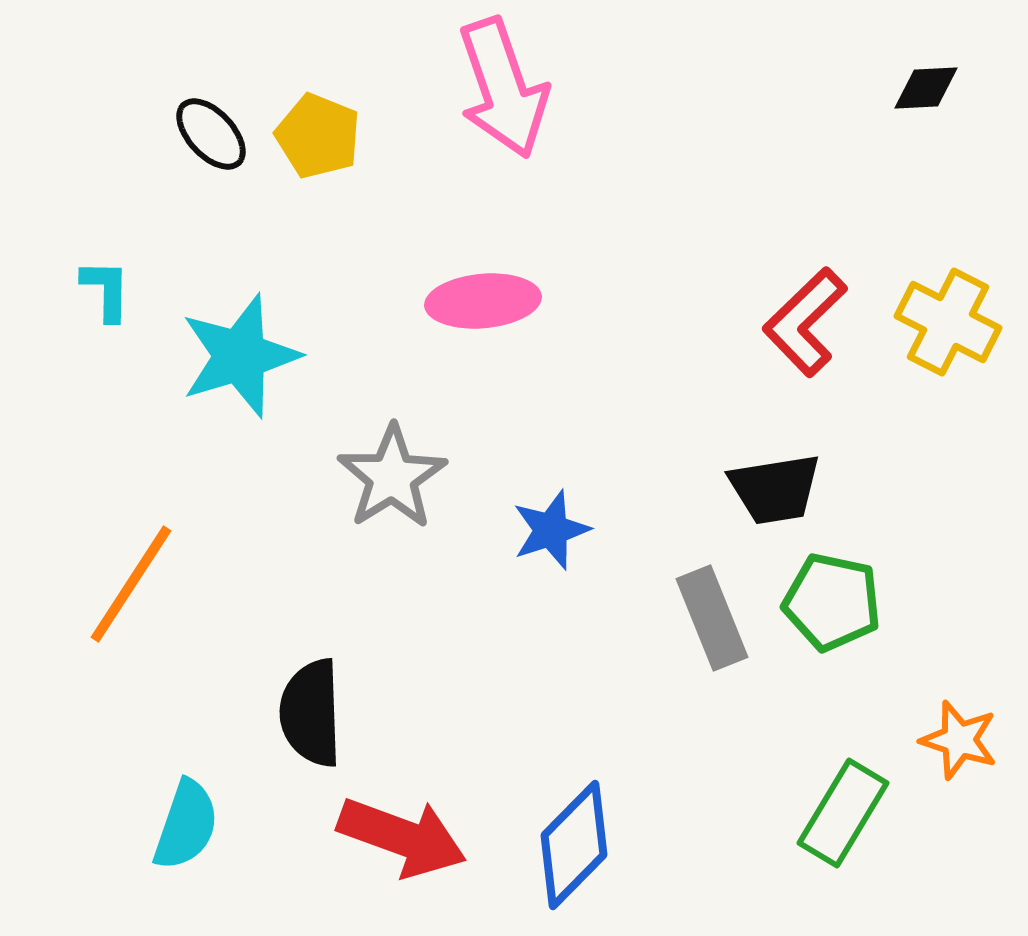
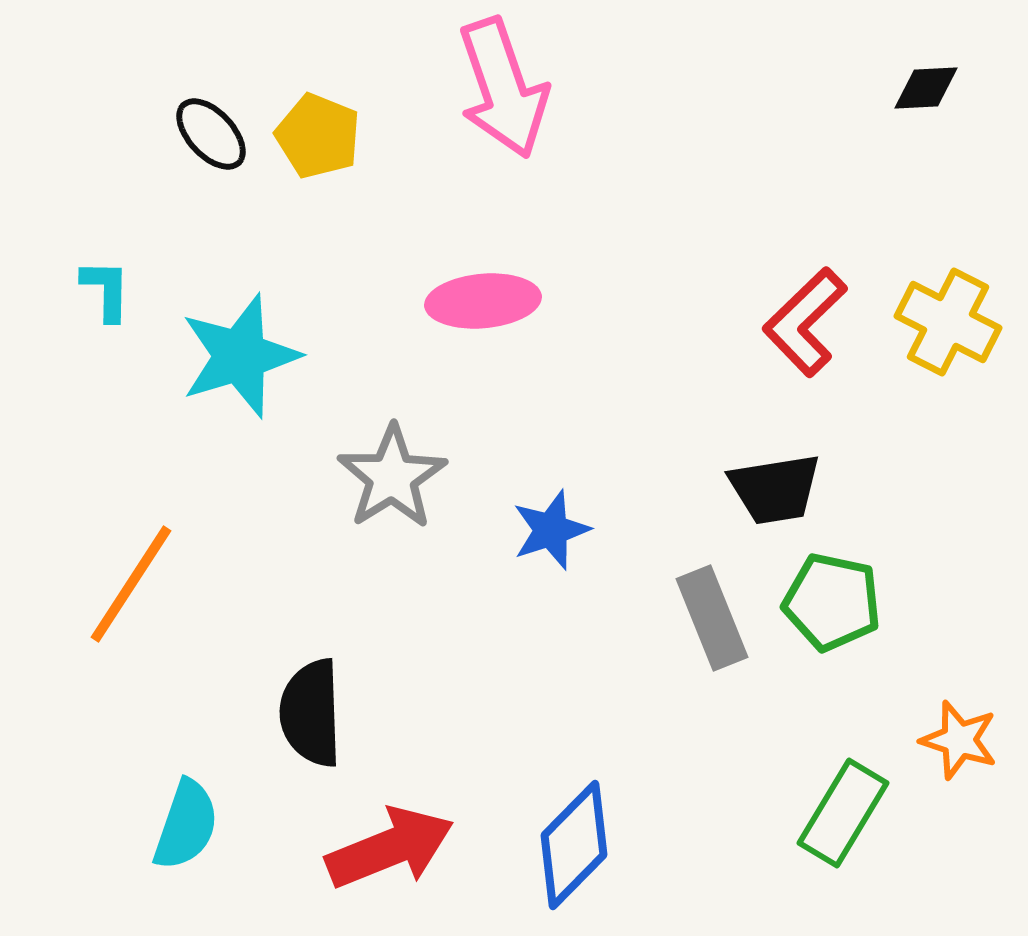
red arrow: moved 12 px left, 11 px down; rotated 42 degrees counterclockwise
